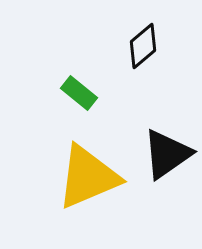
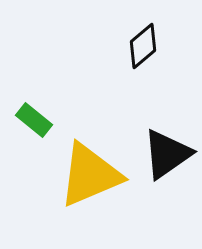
green rectangle: moved 45 px left, 27 px down
yellow triangle: moved 2 px right, 2 px up
